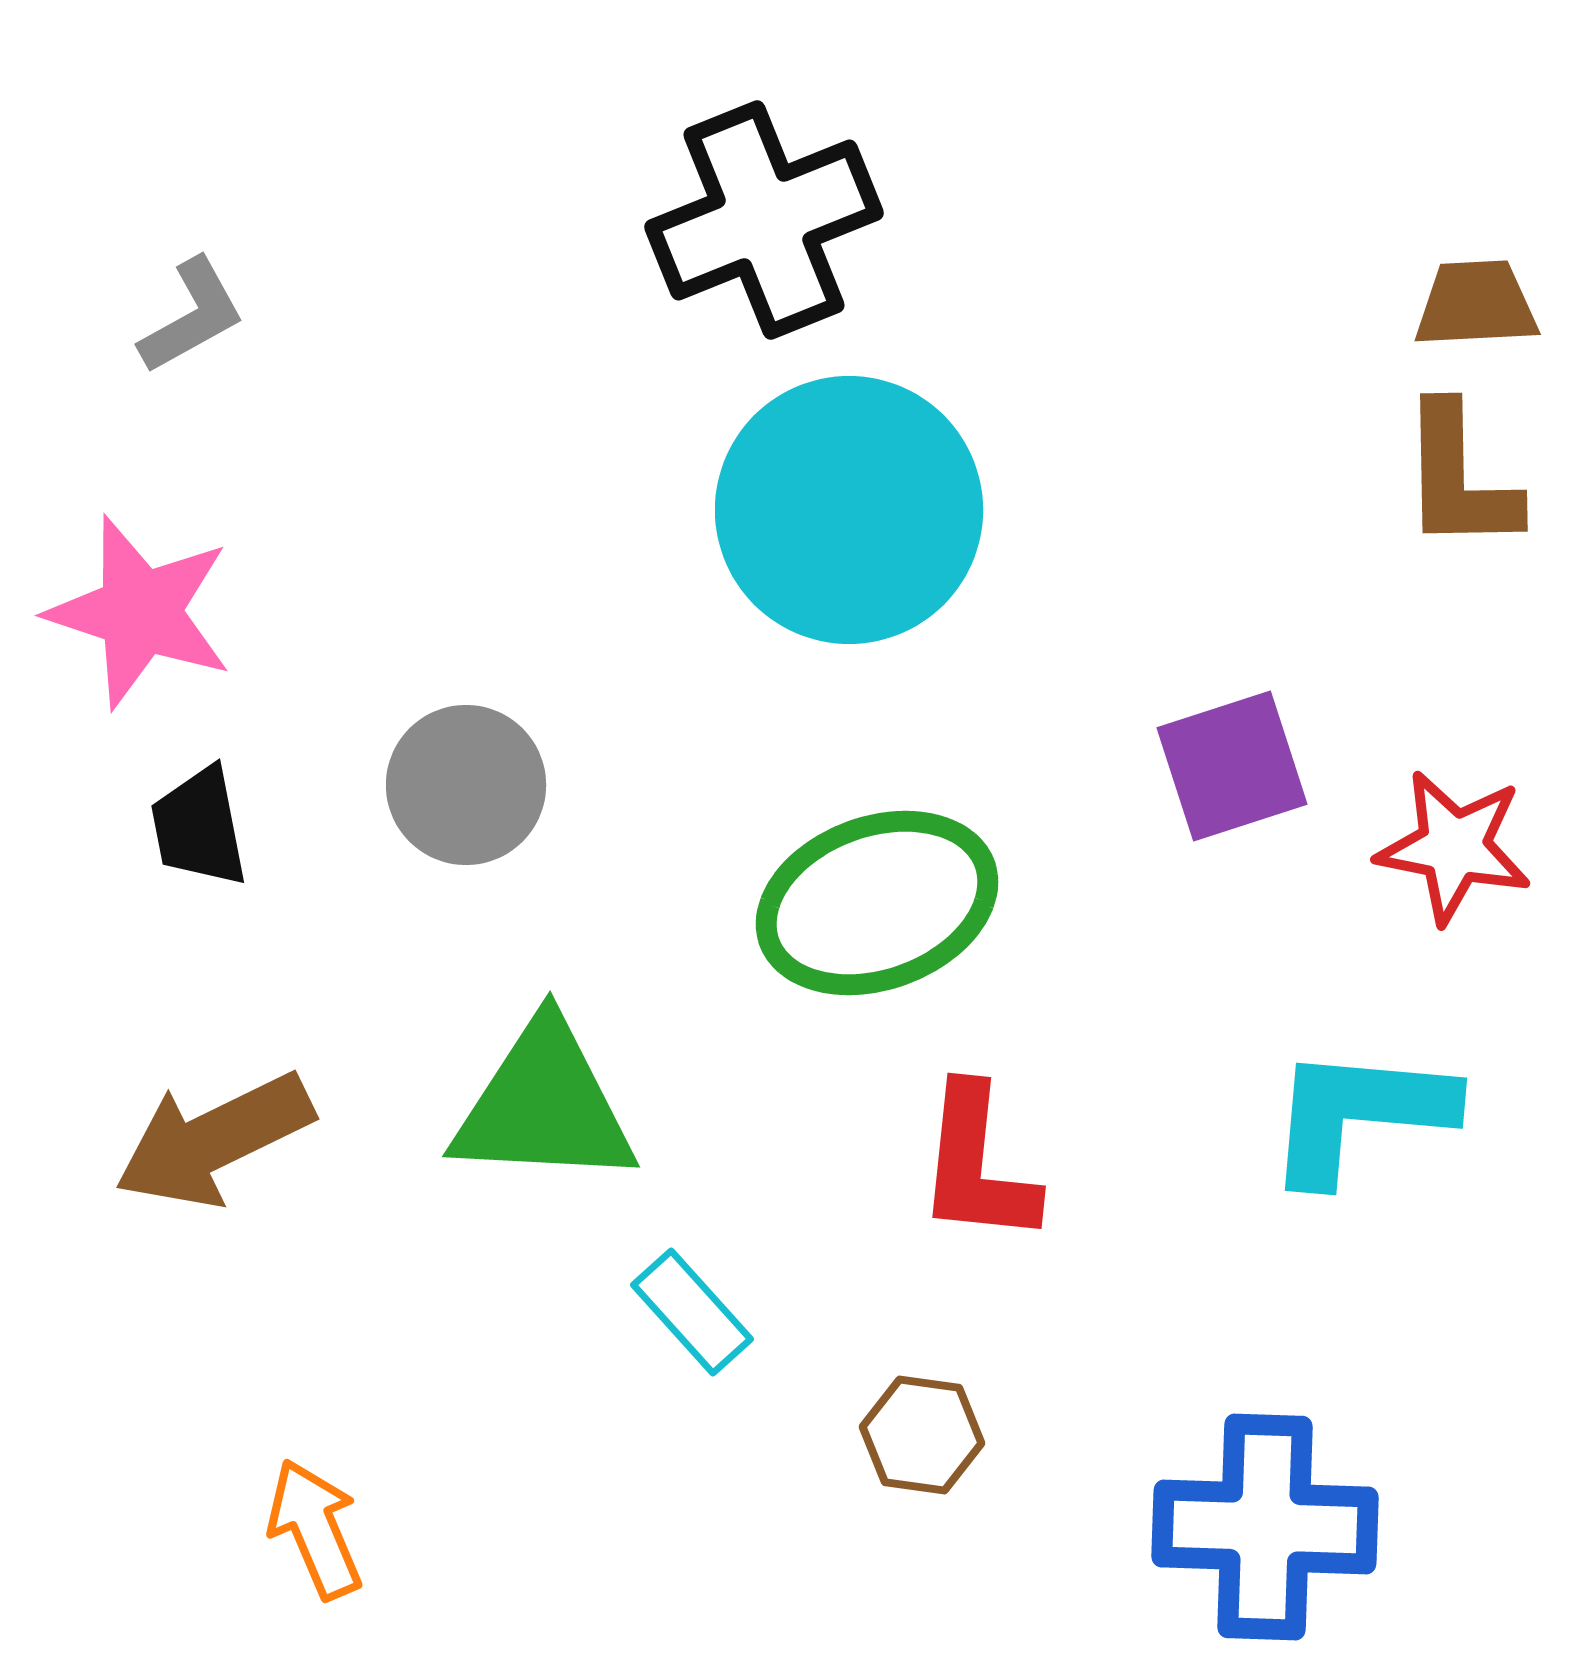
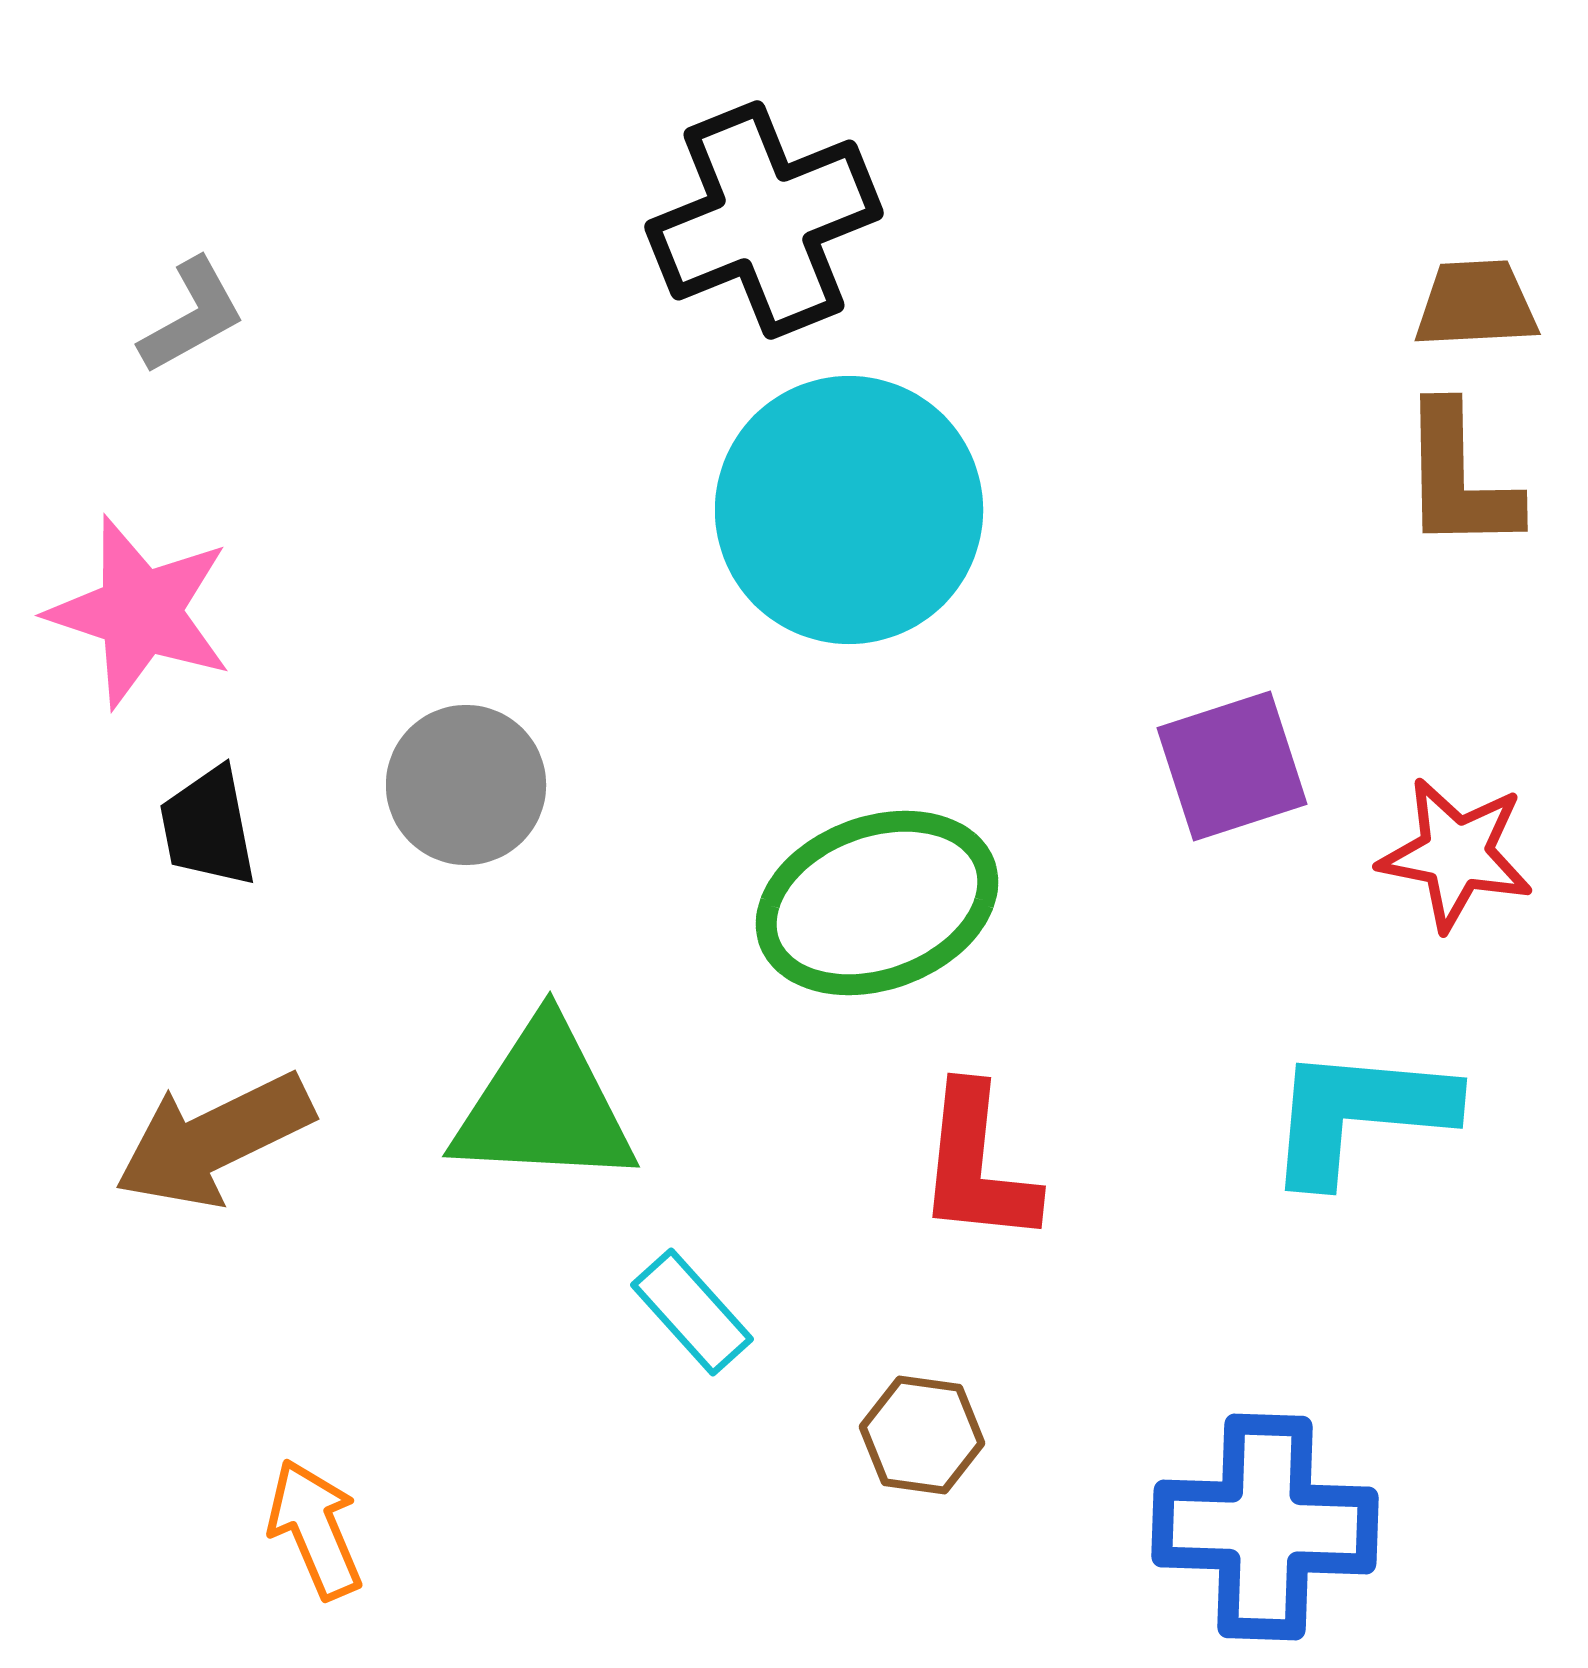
black trapezoid: moved 9 px right
red star: moved 2 px right, 7 px down
